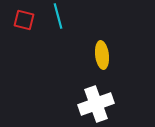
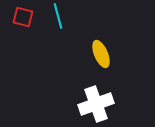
red square: moved 1 px left, 3 px up
yellow ellipse: moved 1 px left, 1 px up; rotated 16 degrees counterclockwise
